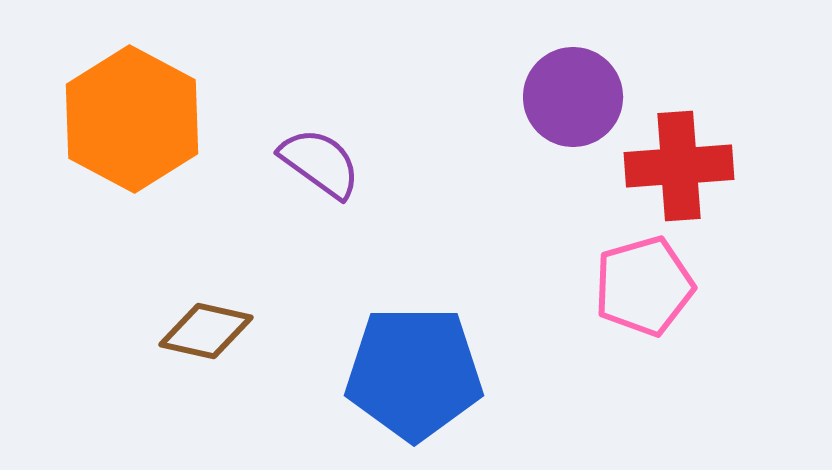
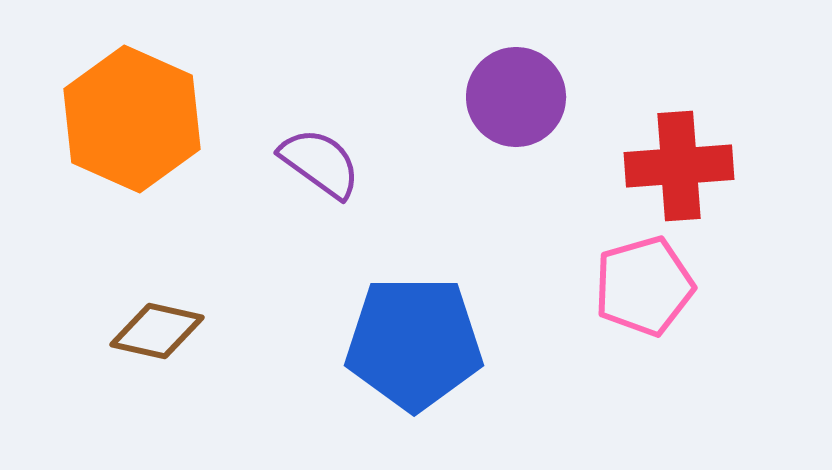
purple circle: moved 57 px left
orange hexagon: rotated 4 degrees counterclockwise
brown diamond: moved 49 px left
blue pentagon: moved 30 px up
